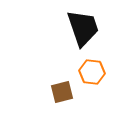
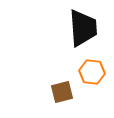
black trapezoid: rotated 15 degrees clockwise
